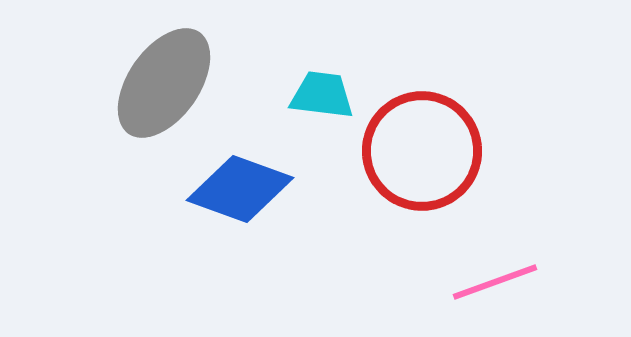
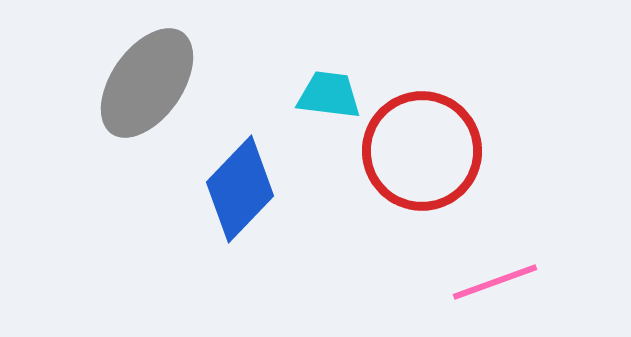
gray ellipse: moved 17 px left
cyan trapezoid: moved 7 px right
blue diamond: rotated 66 degrees counterclockwise
